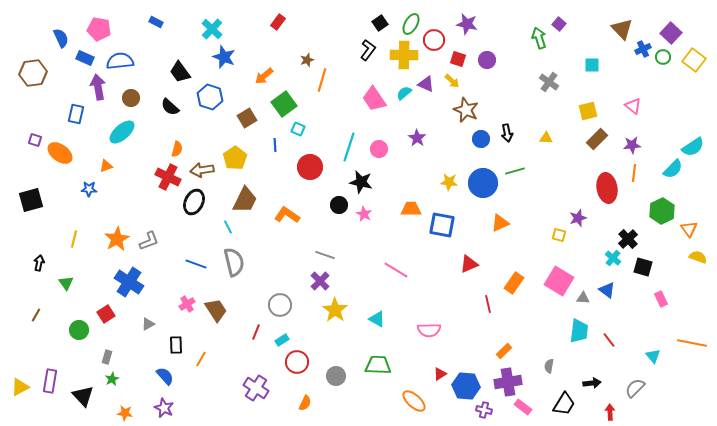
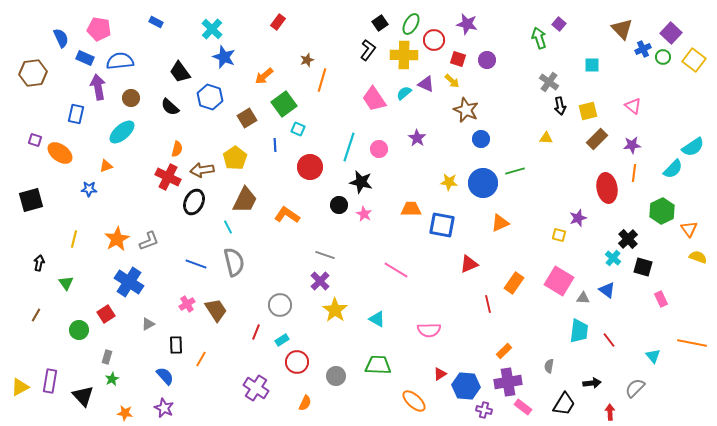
black arrow at (507, 133): moved 53 px right, 27 px up
